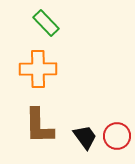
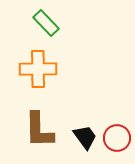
brown L-shape: moved 4 px down
red circle: moved 2 px down
